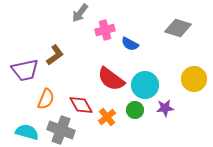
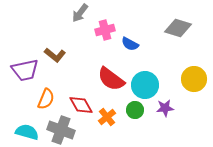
brown L-shape: rotated 75 degrees clockwise
